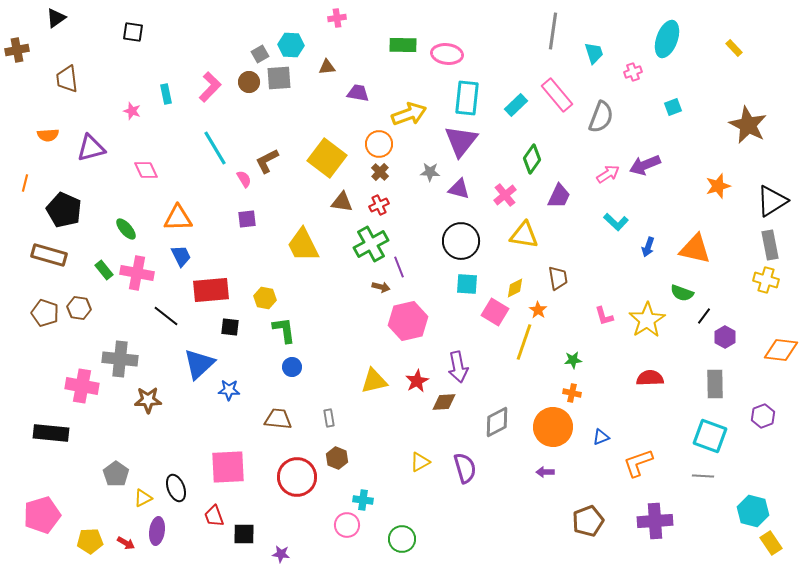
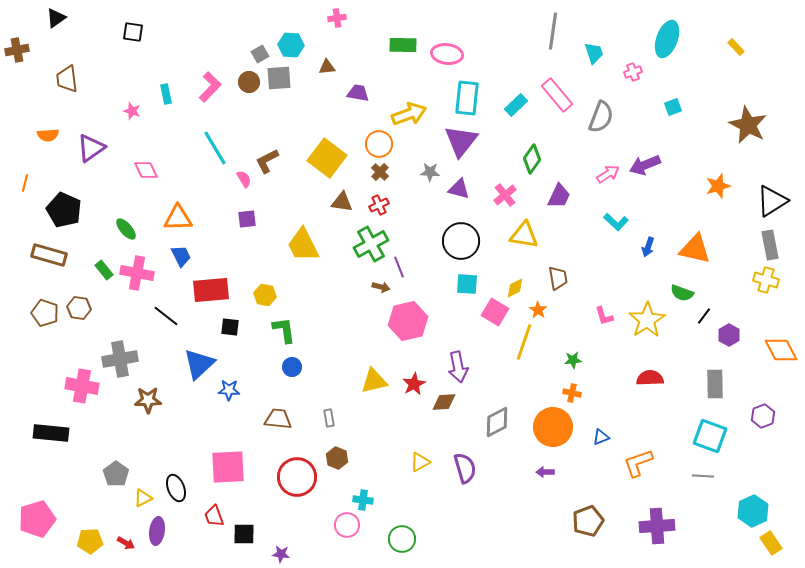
yellow rectangle at (734, 48): moved 2 px right, 1 px up
purple triangle at (91, 148): rotated 20 degrees counterclockwise
yellow hexagon at (265, 298): moved 3 px up
purple hexagon at (725, 337): moved 4 px right, 2 px up
orange diamond at (781, 350): rotated 56 degrees clockwise
gray cross at (120, 359): rotated 16 degrees counterclockwise
red star at (417, 381): moved 3 px left, 3 px down
cyan hexagon at (753, 511): rotated 20 degrees clockwise
pink pentagon at (42, 515): moved 5 px left, 4 px down
purple cross at (655, 521): moved 2 px right, 5 px down
